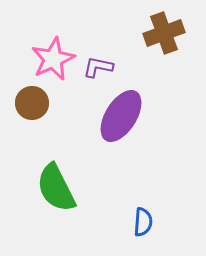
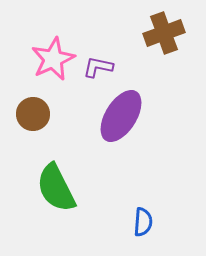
brown circle: moved 1 px right, 11 px down
